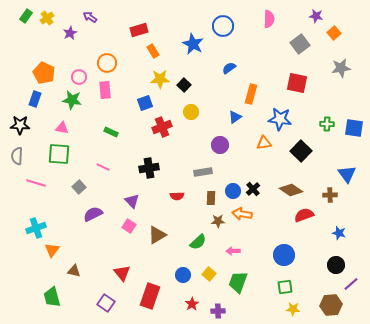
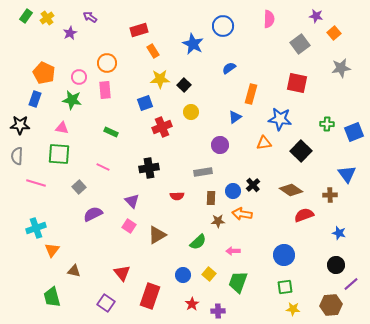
blue square at (354, 128): moved 4 px down; rotated 30 degrees counterclockwise
black cross at (253, 189): moved 4 px up
